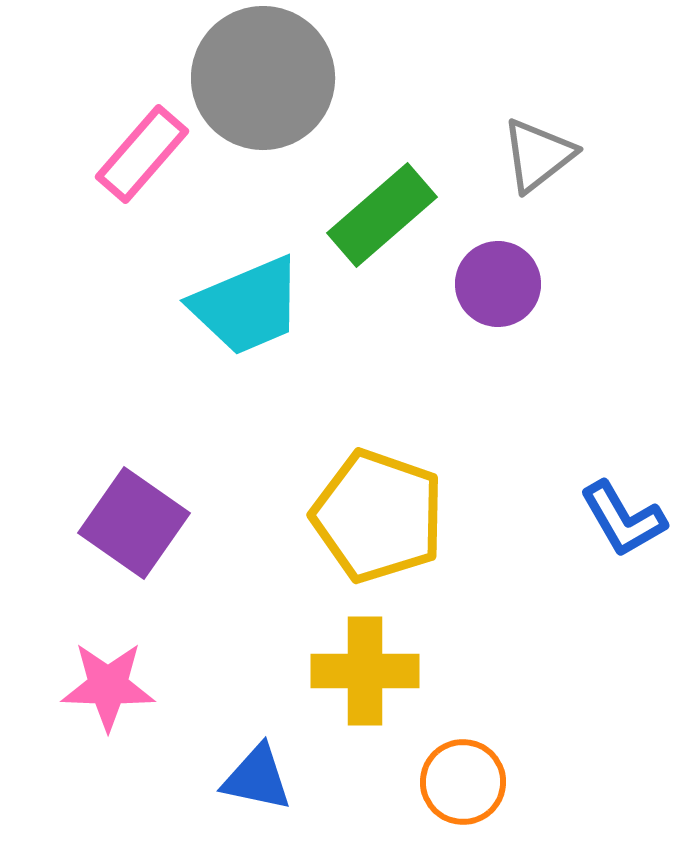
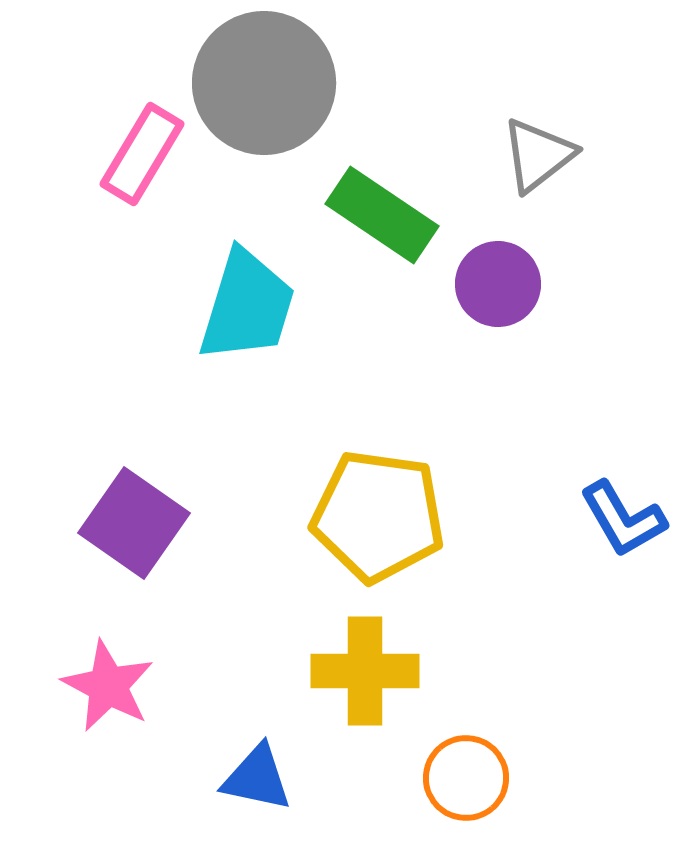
gray circle: moved 1 px right, 5 px down
pink rectangle: rotated 10 degrees counterclockwise
green rectangle: rotated 75 degrees clockwise
cyan trapezoid: rotated 50 degrees counterclockwise
yellow pentagon: rotated 11 degrees counterclockwise
pink star: rotated 26 degrees clockwise
orange circle: moved 3 px right, 4 px up
